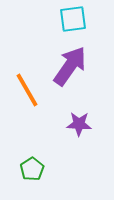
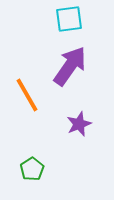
cyan square: moved 4 px left
orange line: moved 5 px down
purple star: rotated 25 degrees counterclockwise
